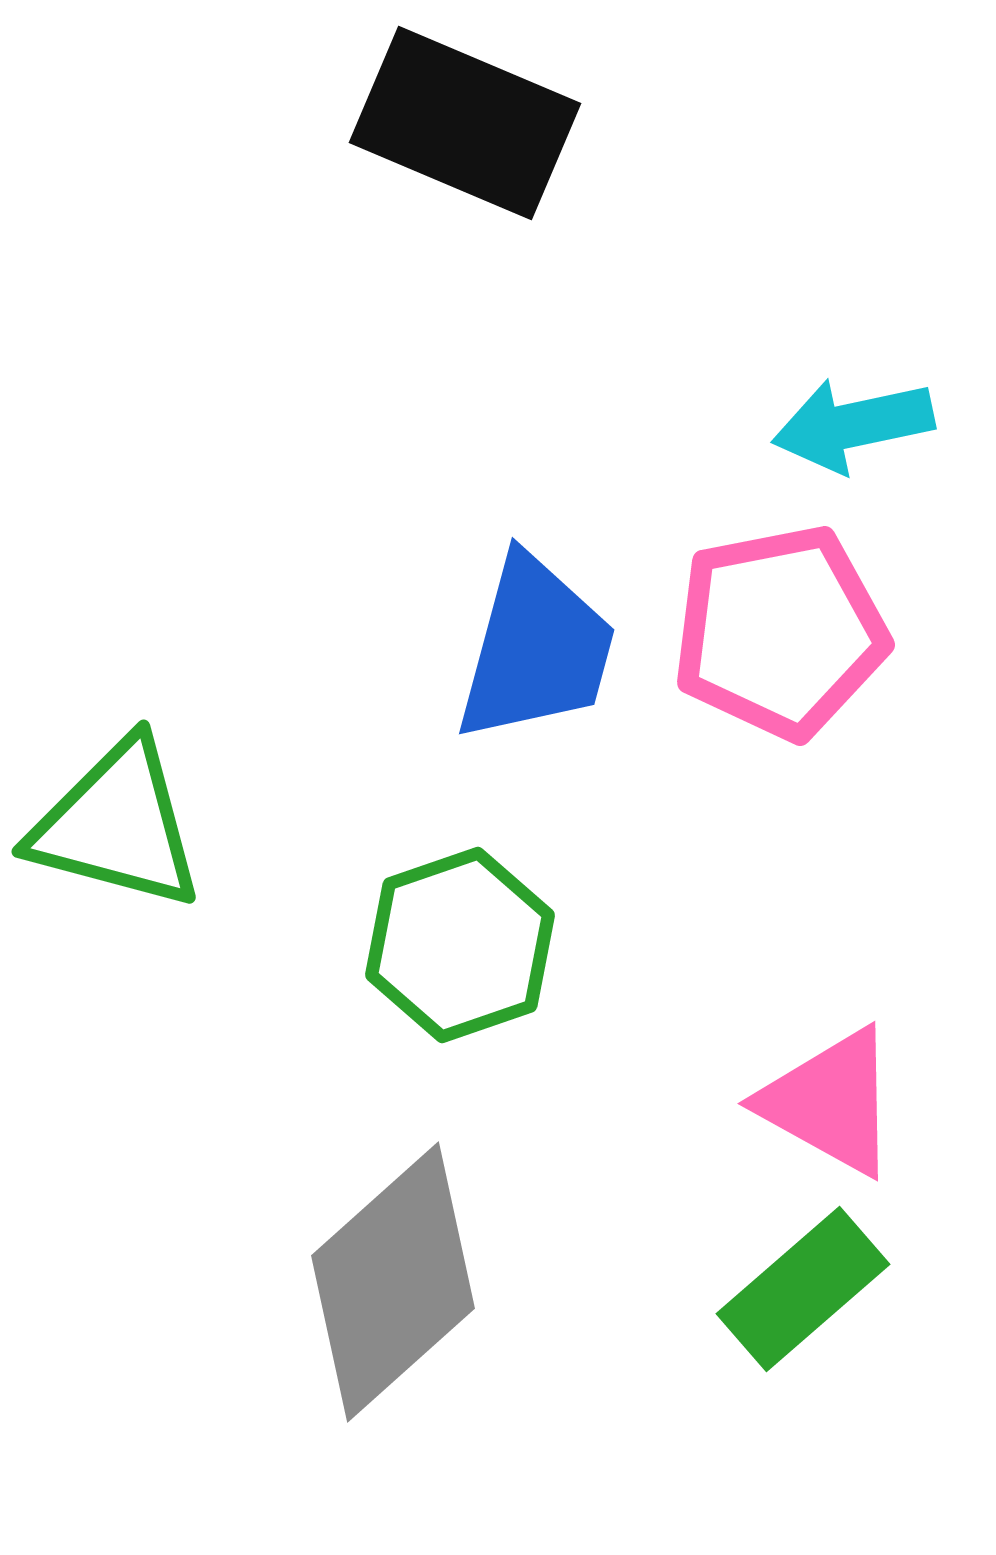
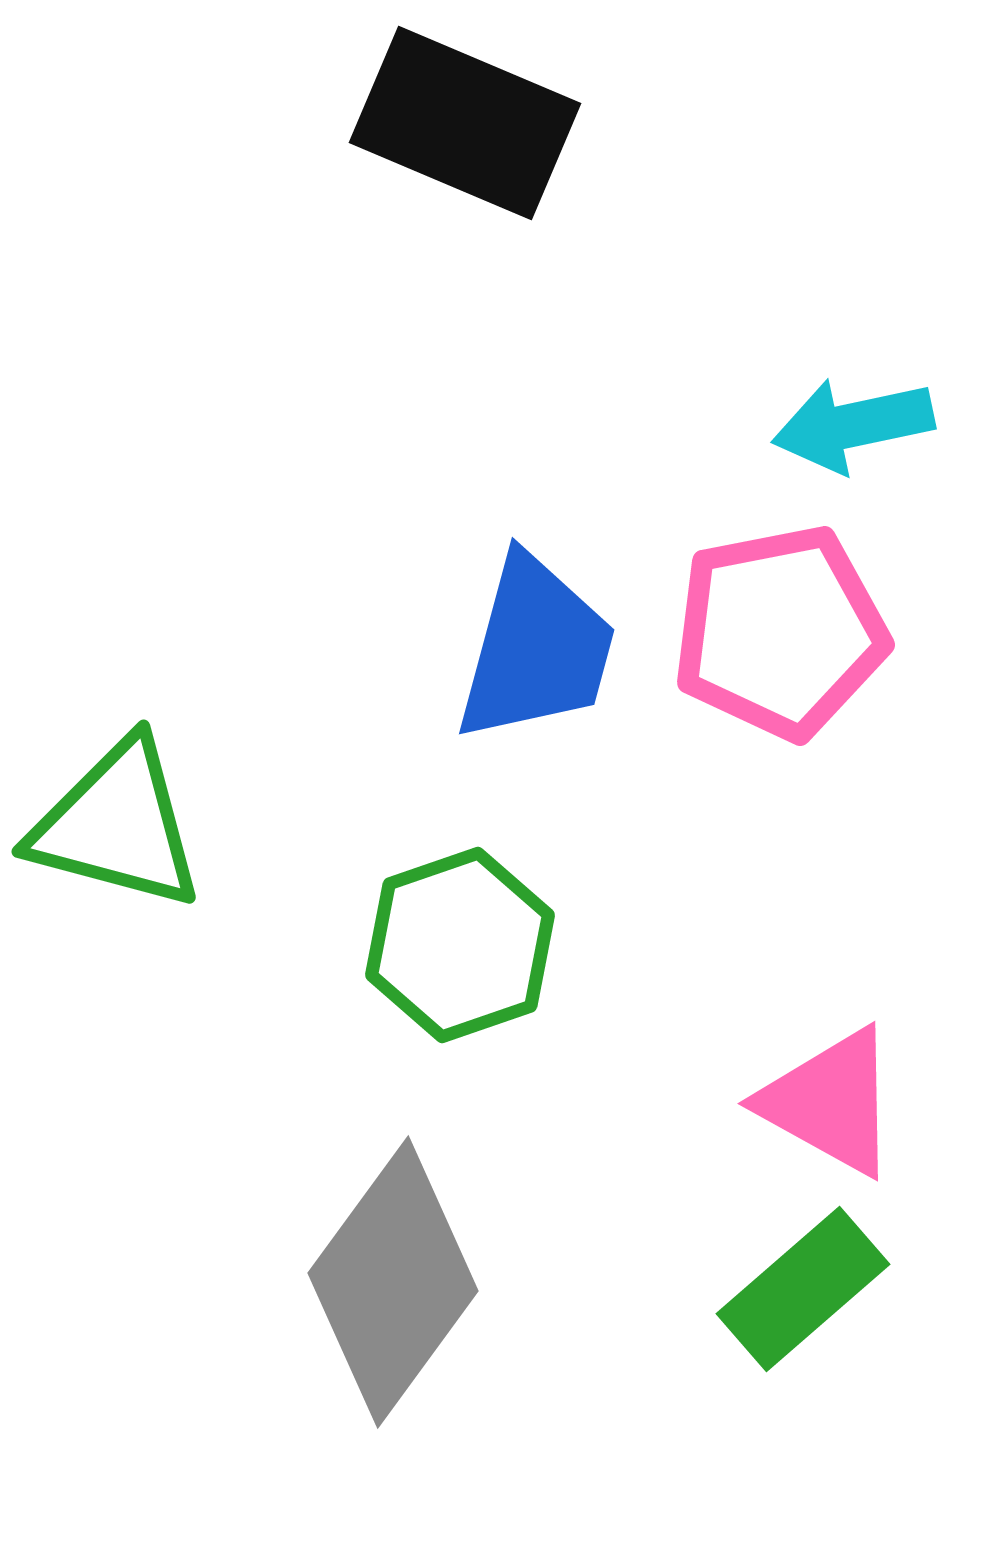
gray diamond: rotated 12 degrees counterclockwise
